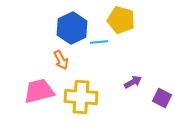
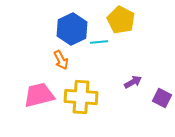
yellow pentagon: rotated 12 degrees clockwise
blue hexagon: moved 1 px down
pink trapezoid: moved 4 px down
